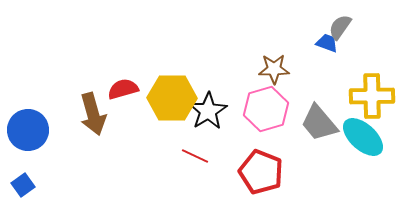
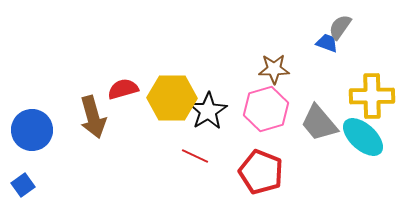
brown arrow: moved 3 px down
blue circle: moved 4 px right
